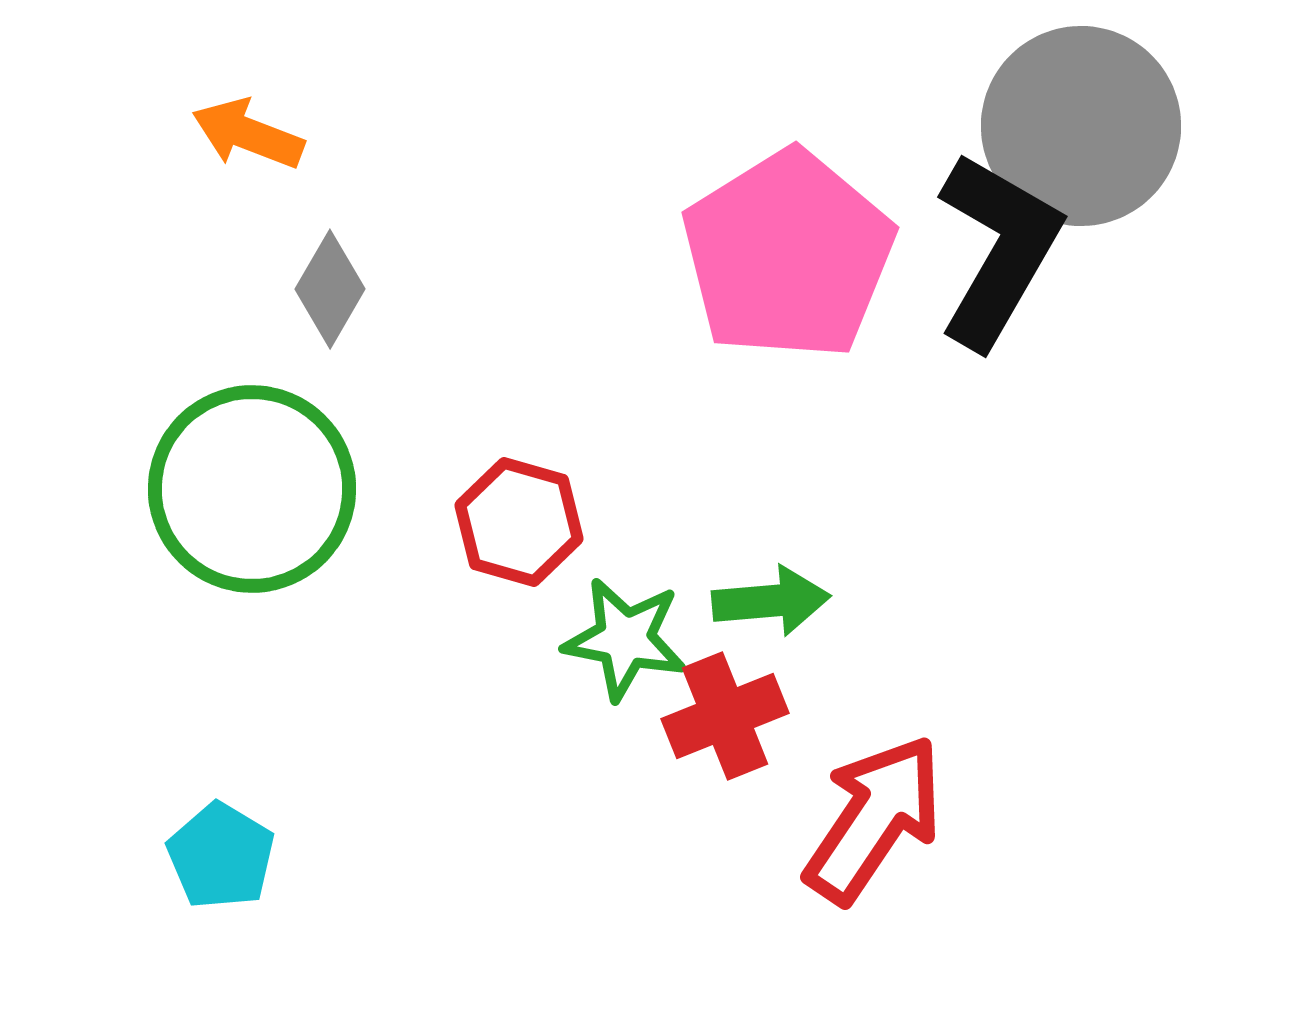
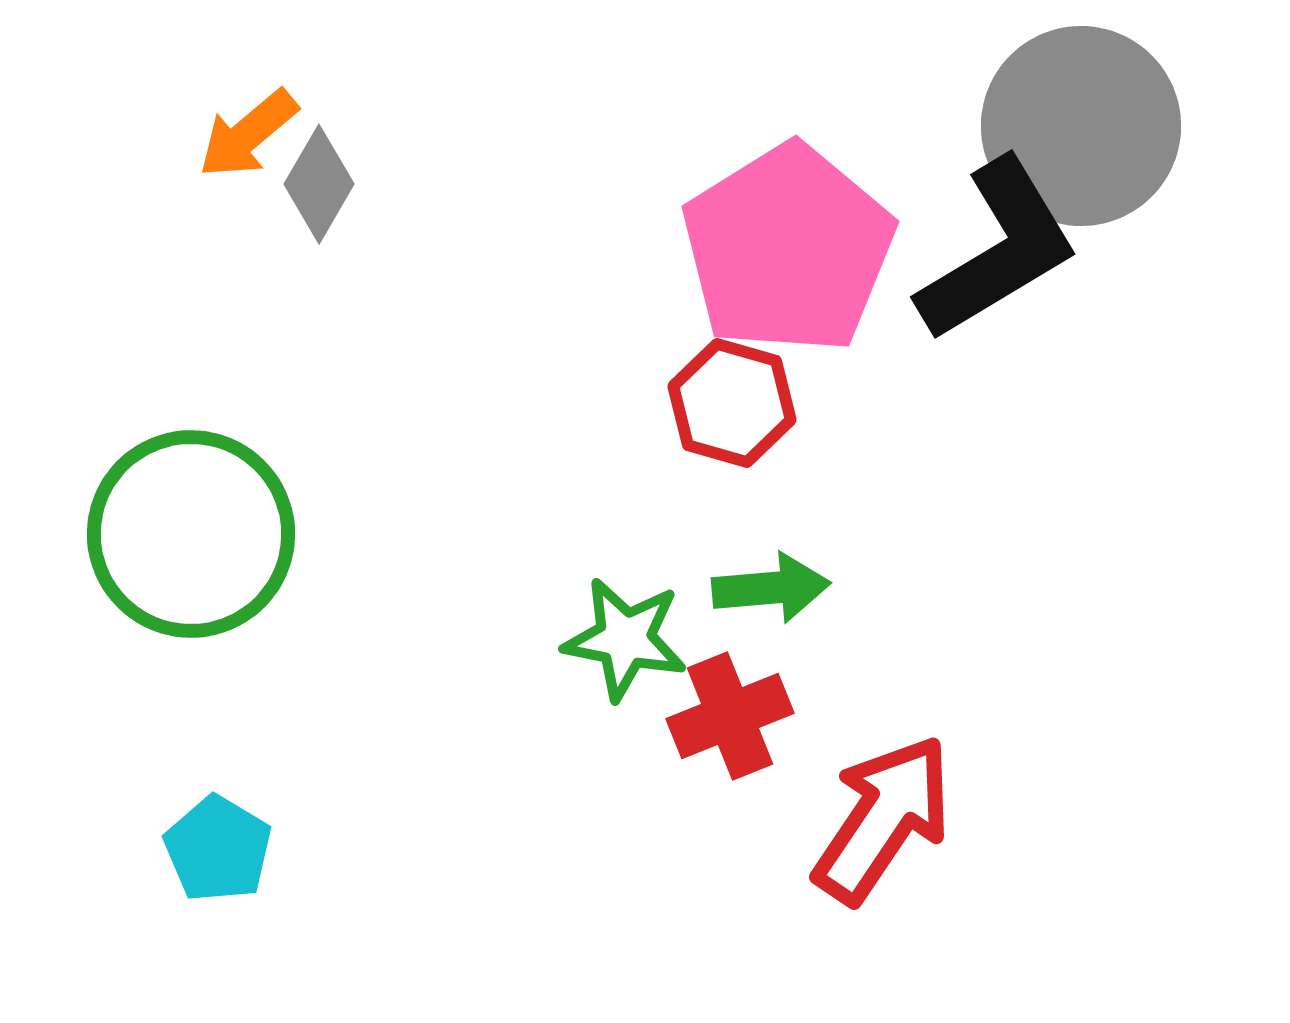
orange arrow: rotated 61 degrees counterclockwise
black L-shape: rotated 29 degrees clockwise
pink pentagon: moved 6 px up
gray diamond: moved 11 px left, 105 px up
green circle: moved 61 px left, 45 px down
red hexagon: moved 213 px right, 119 px up
green arrow: moved 13 px up
red cross: moved 5 px right
red arrow: moved 9 px right
cyan pentagon: moved 3 px left, 7 px up
